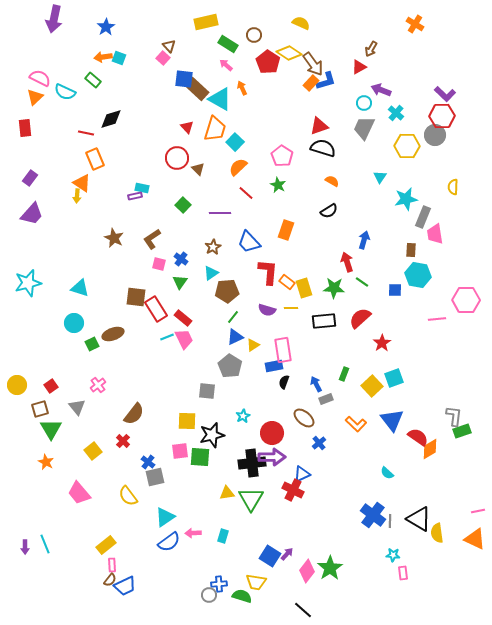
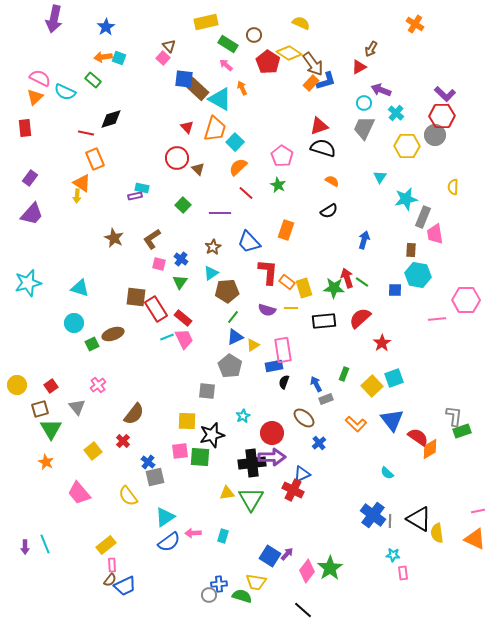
red arrow at (347, 262): moved 16 px down
